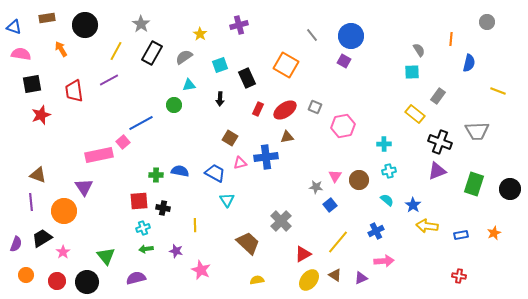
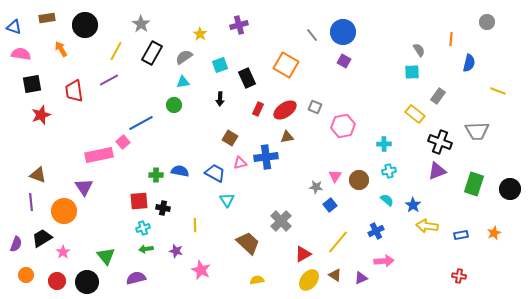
blue circle at (351, 36): moved 8 px left, 4 px up
cyan triangle at (189, 85): moved 6 px left, 3 px up
